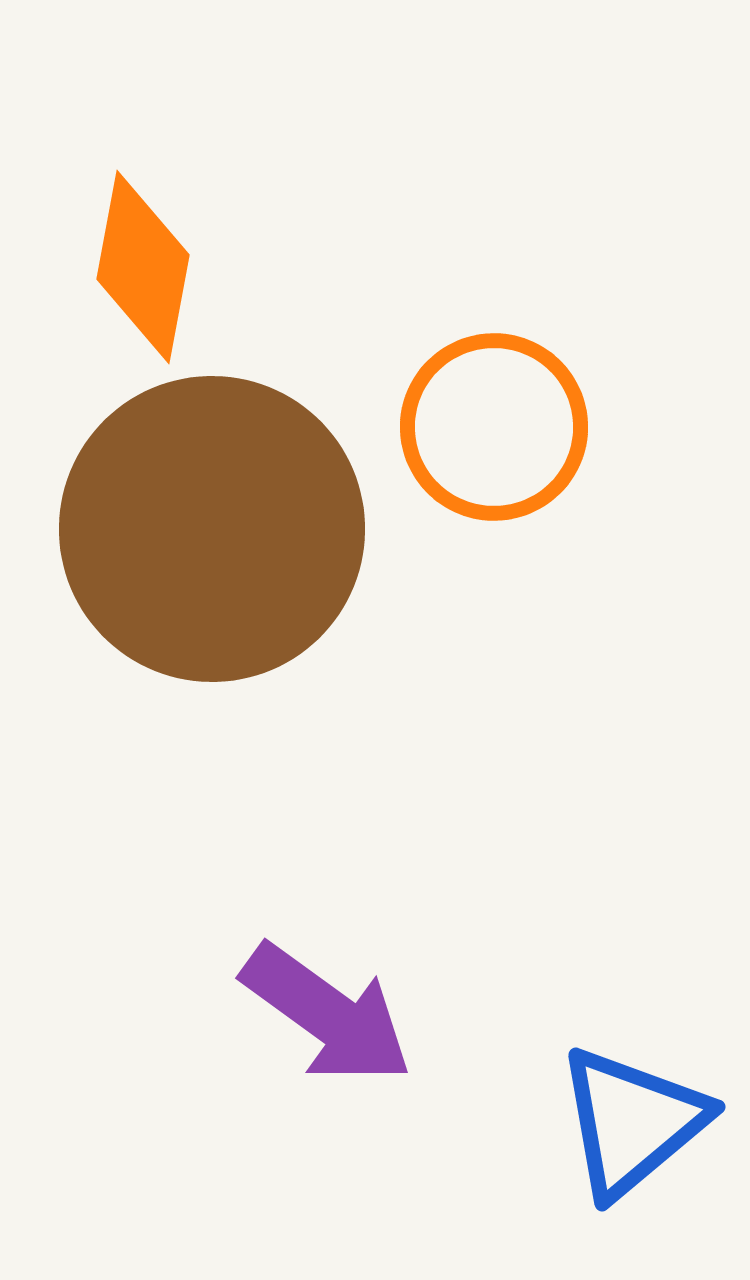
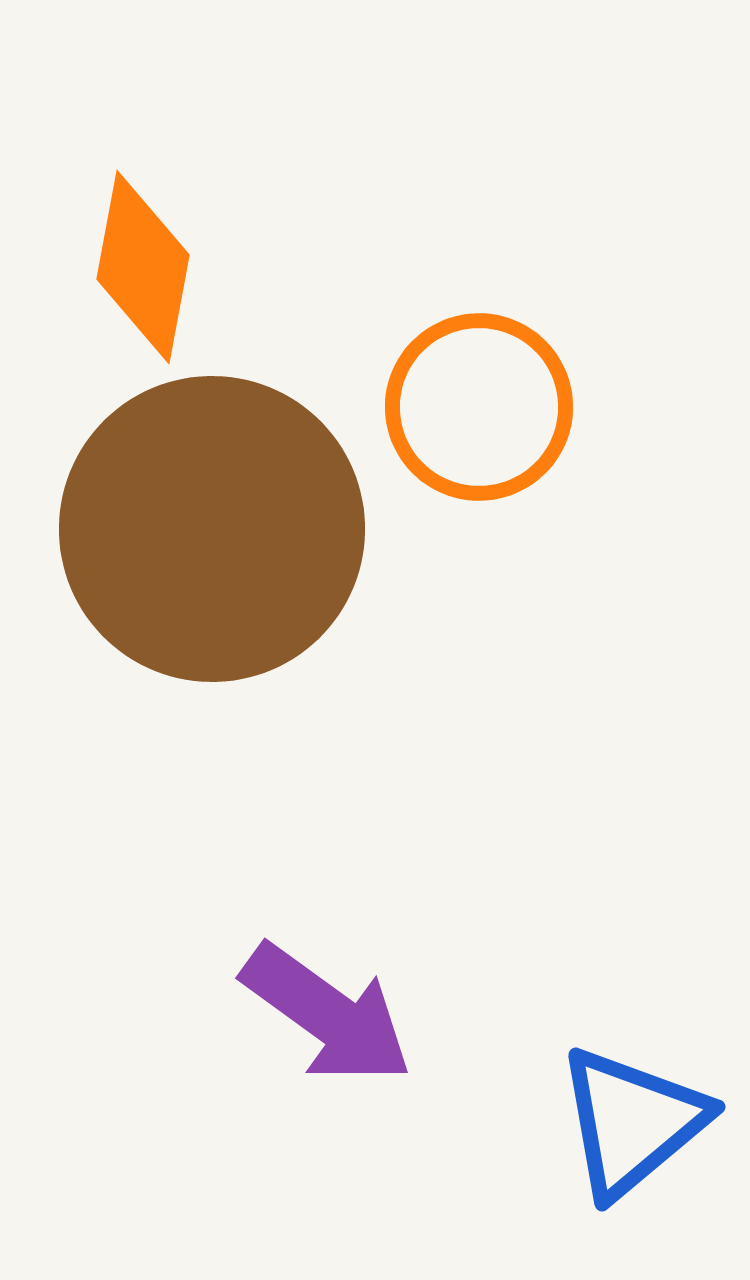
orange circle: moved 15 px left, 20 px up
